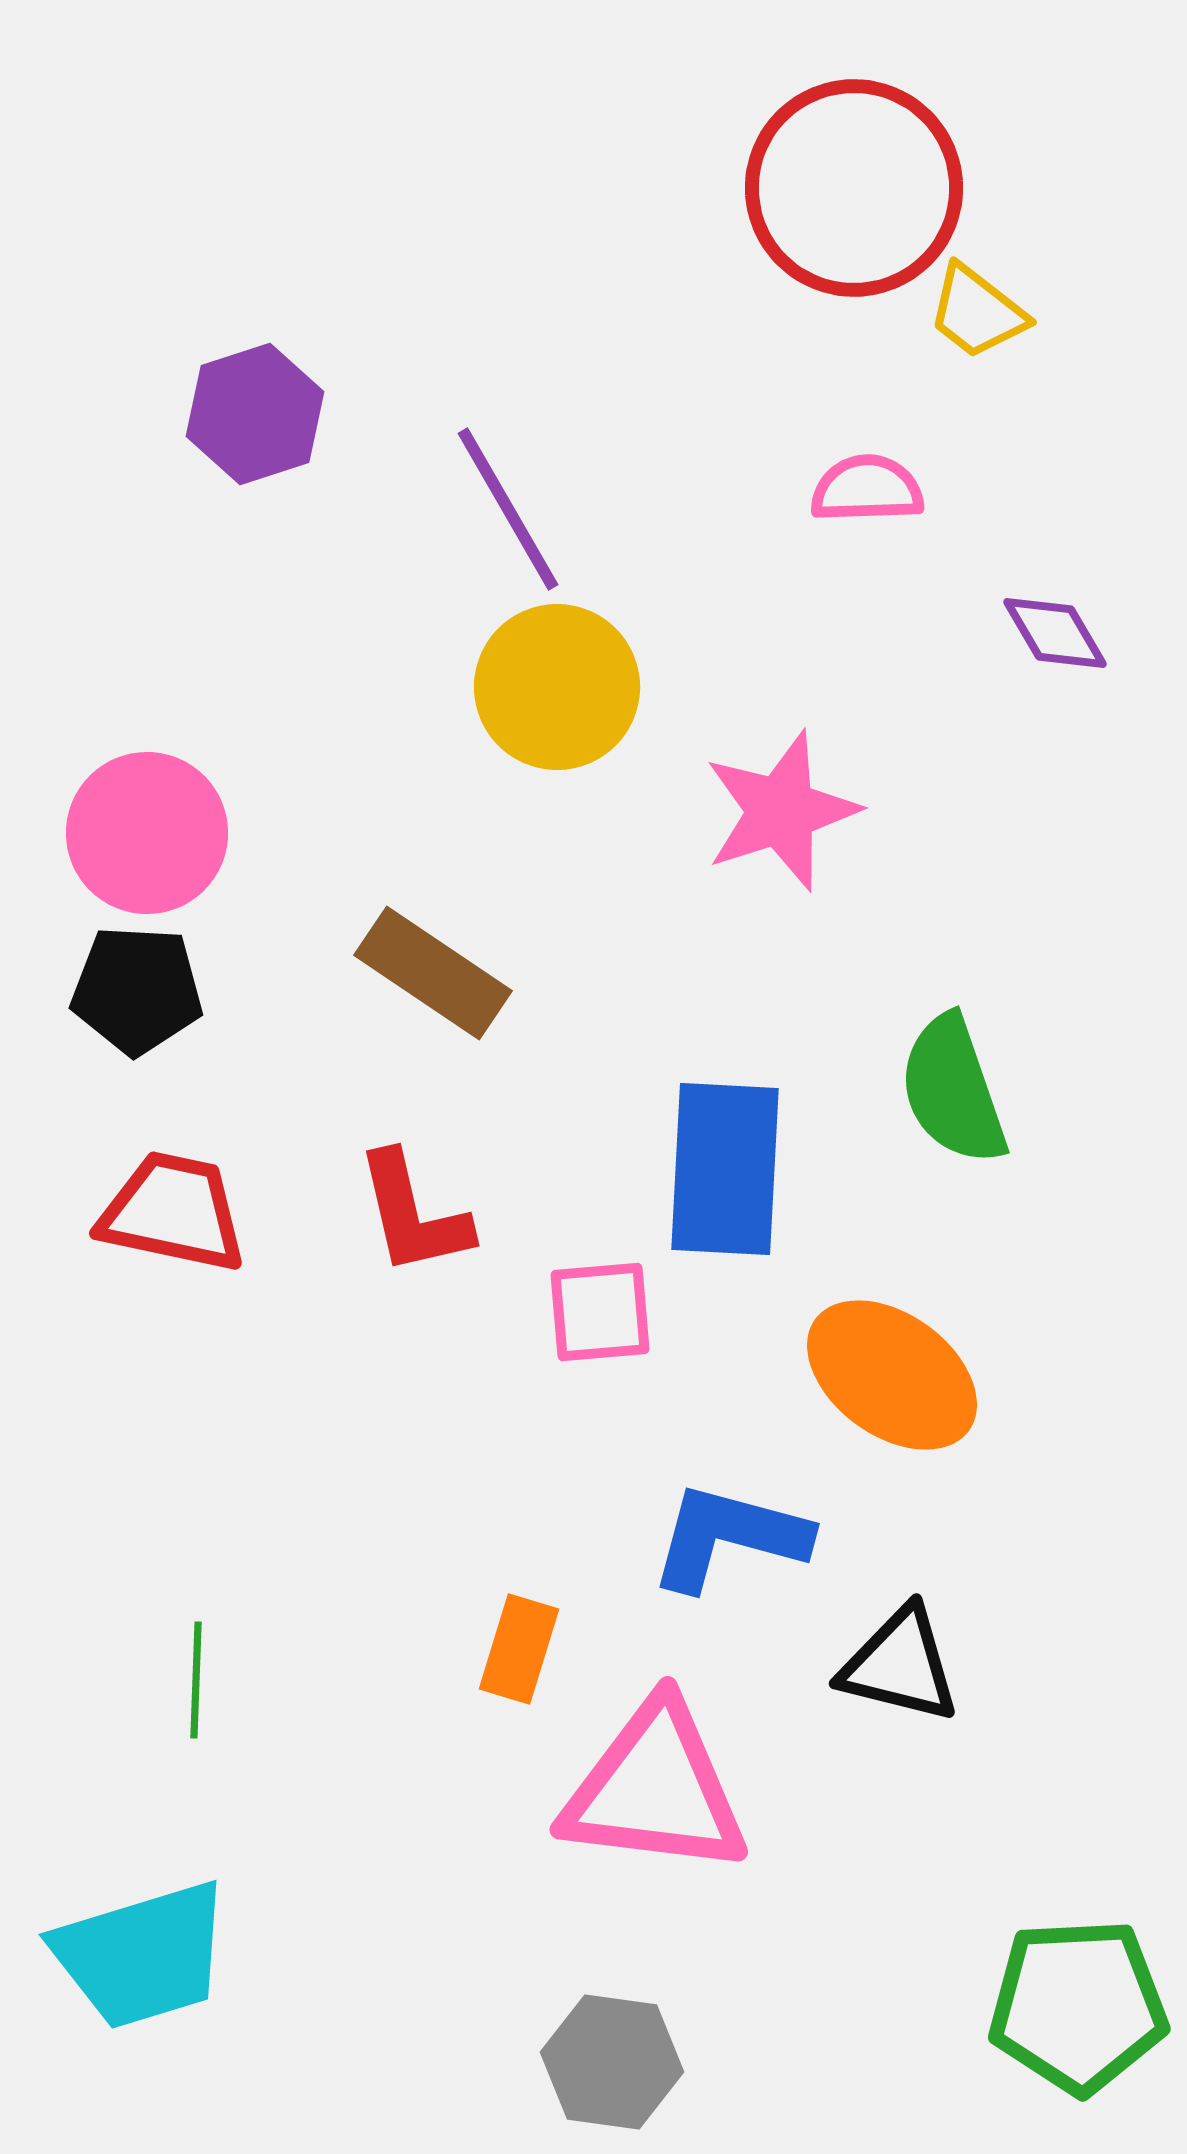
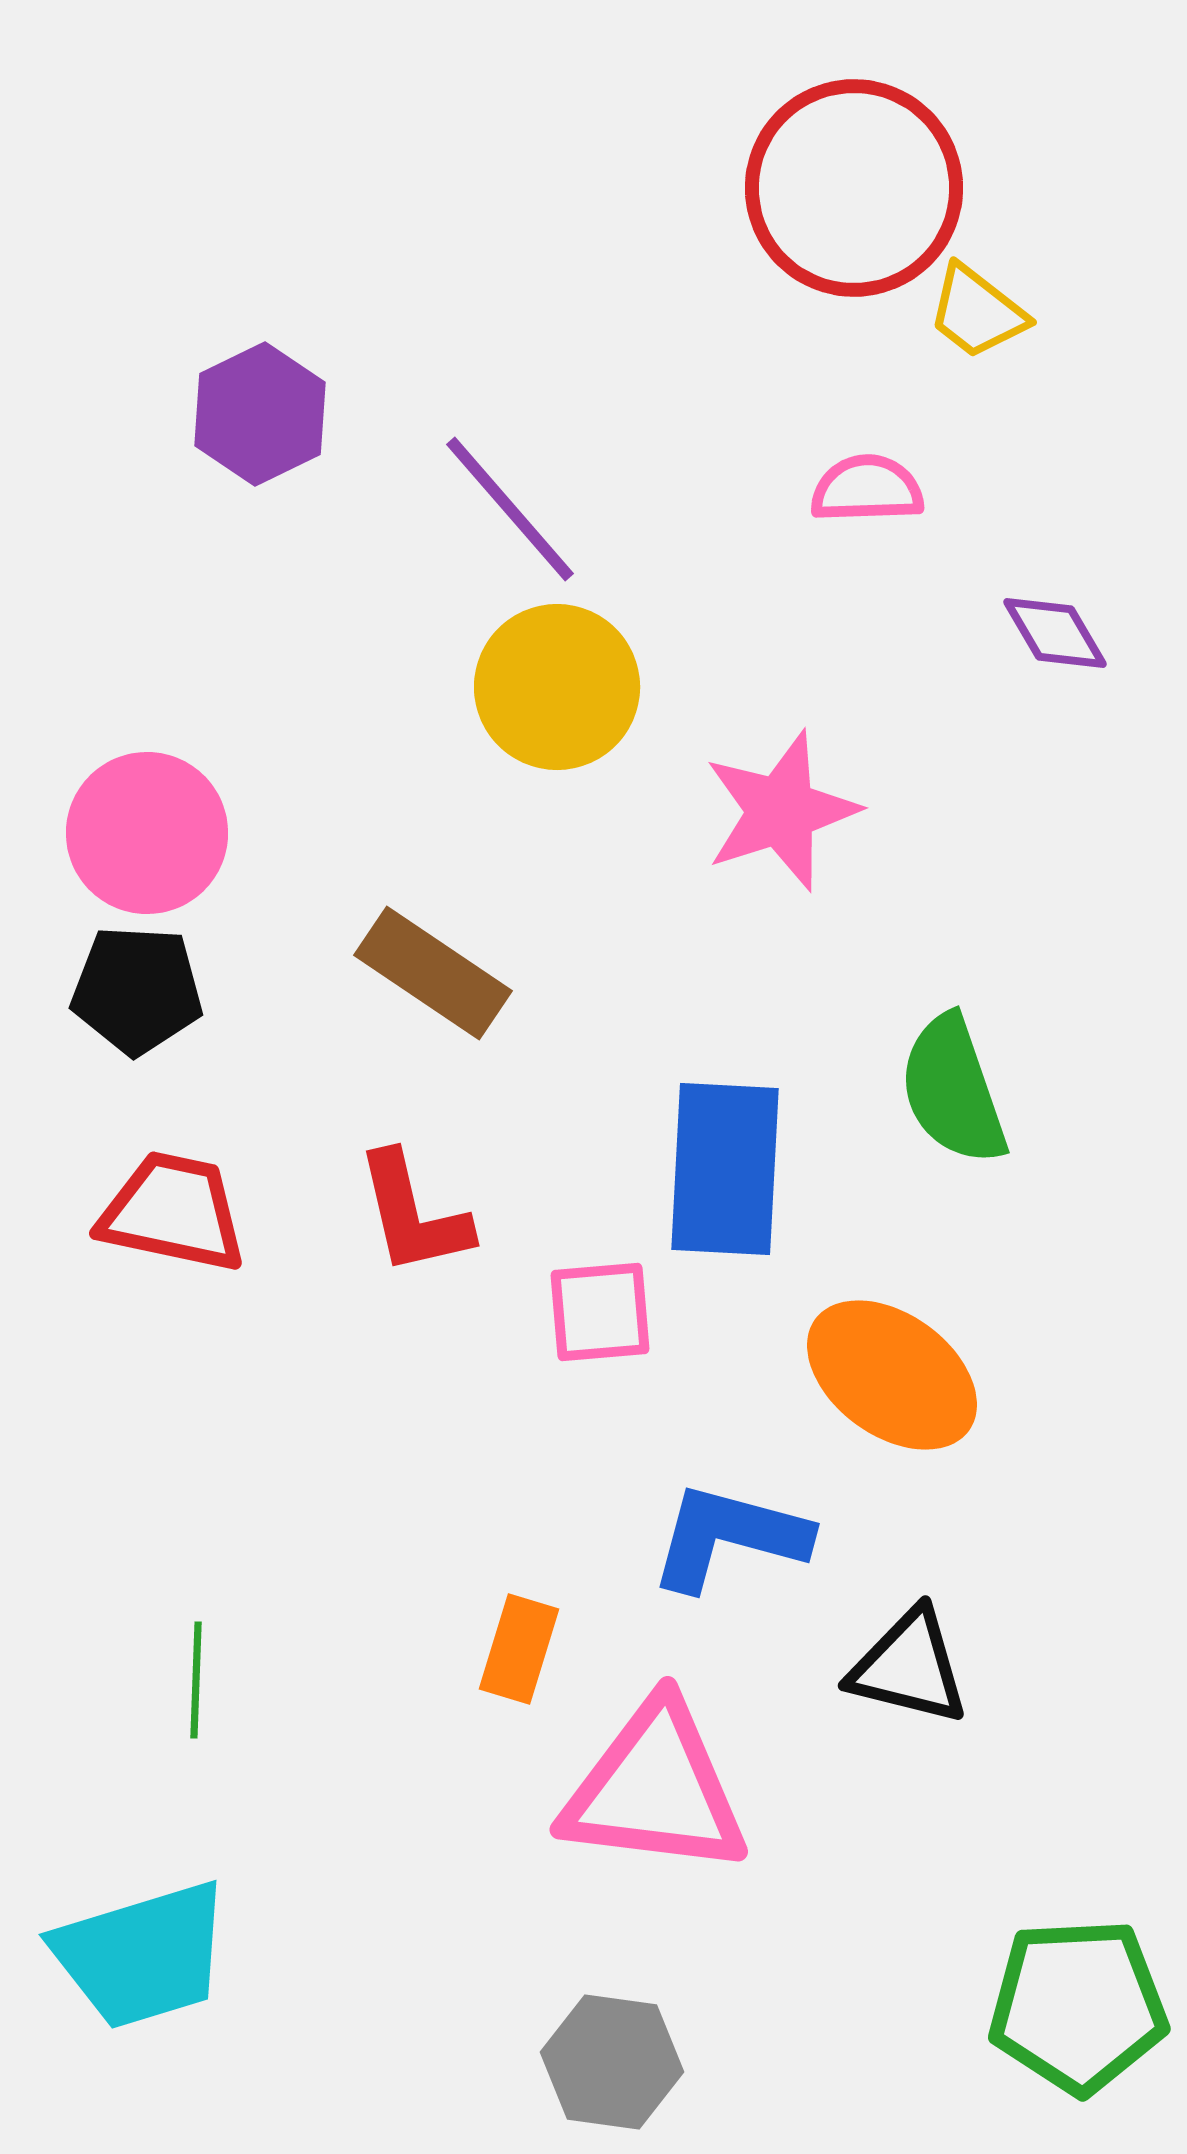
purple hexagon: moved 5 px right; rotated 8 degrees counterclockwise
purple line: moved 2 px right; rotated 11 degrees counterclockwise
black triangle: moved 9 px right, 2 px down
